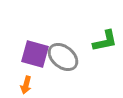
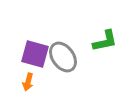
gray ellipse: rotated 16 degrees clockwise
orange arrow: moved 2 px right, 3 px up
